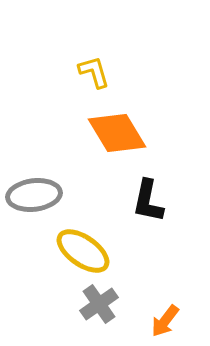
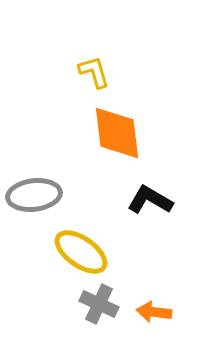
orange diamond: rotated 24 degrees clockwise
black L-shape: moved 2 px right, 1 px up; rotated 108 degrees clockwise
yellow ellipse: moved 2 px left, 1 px down
gray cross: rotated 30 degrees counterclockwise
orange arrow: moved 11 px left, 9 px up; rotated 60 degrees clockwise
